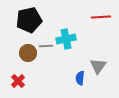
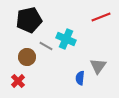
red line: rotated 18 degrees counterclockwise
cyan cross: rotated 36 degrees clockwise
gray line: rotated 32 degrees clockwise
brown circle: moved 1 px left, 4 px down
